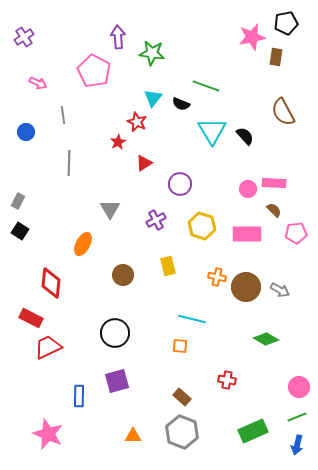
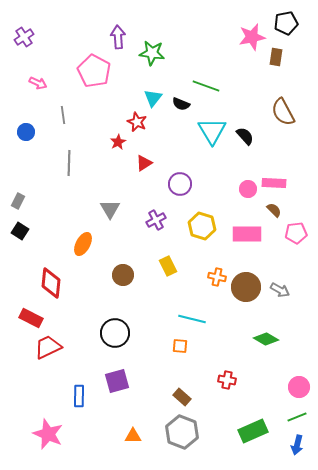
yellow rectangle at (168, 266): rotated 12 degrees counterclockwise
